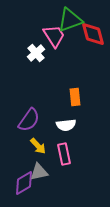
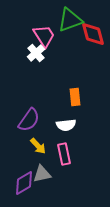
pink trapezoid: moved 10 px left
gray triangle: moved 3 px right, 2 px down
